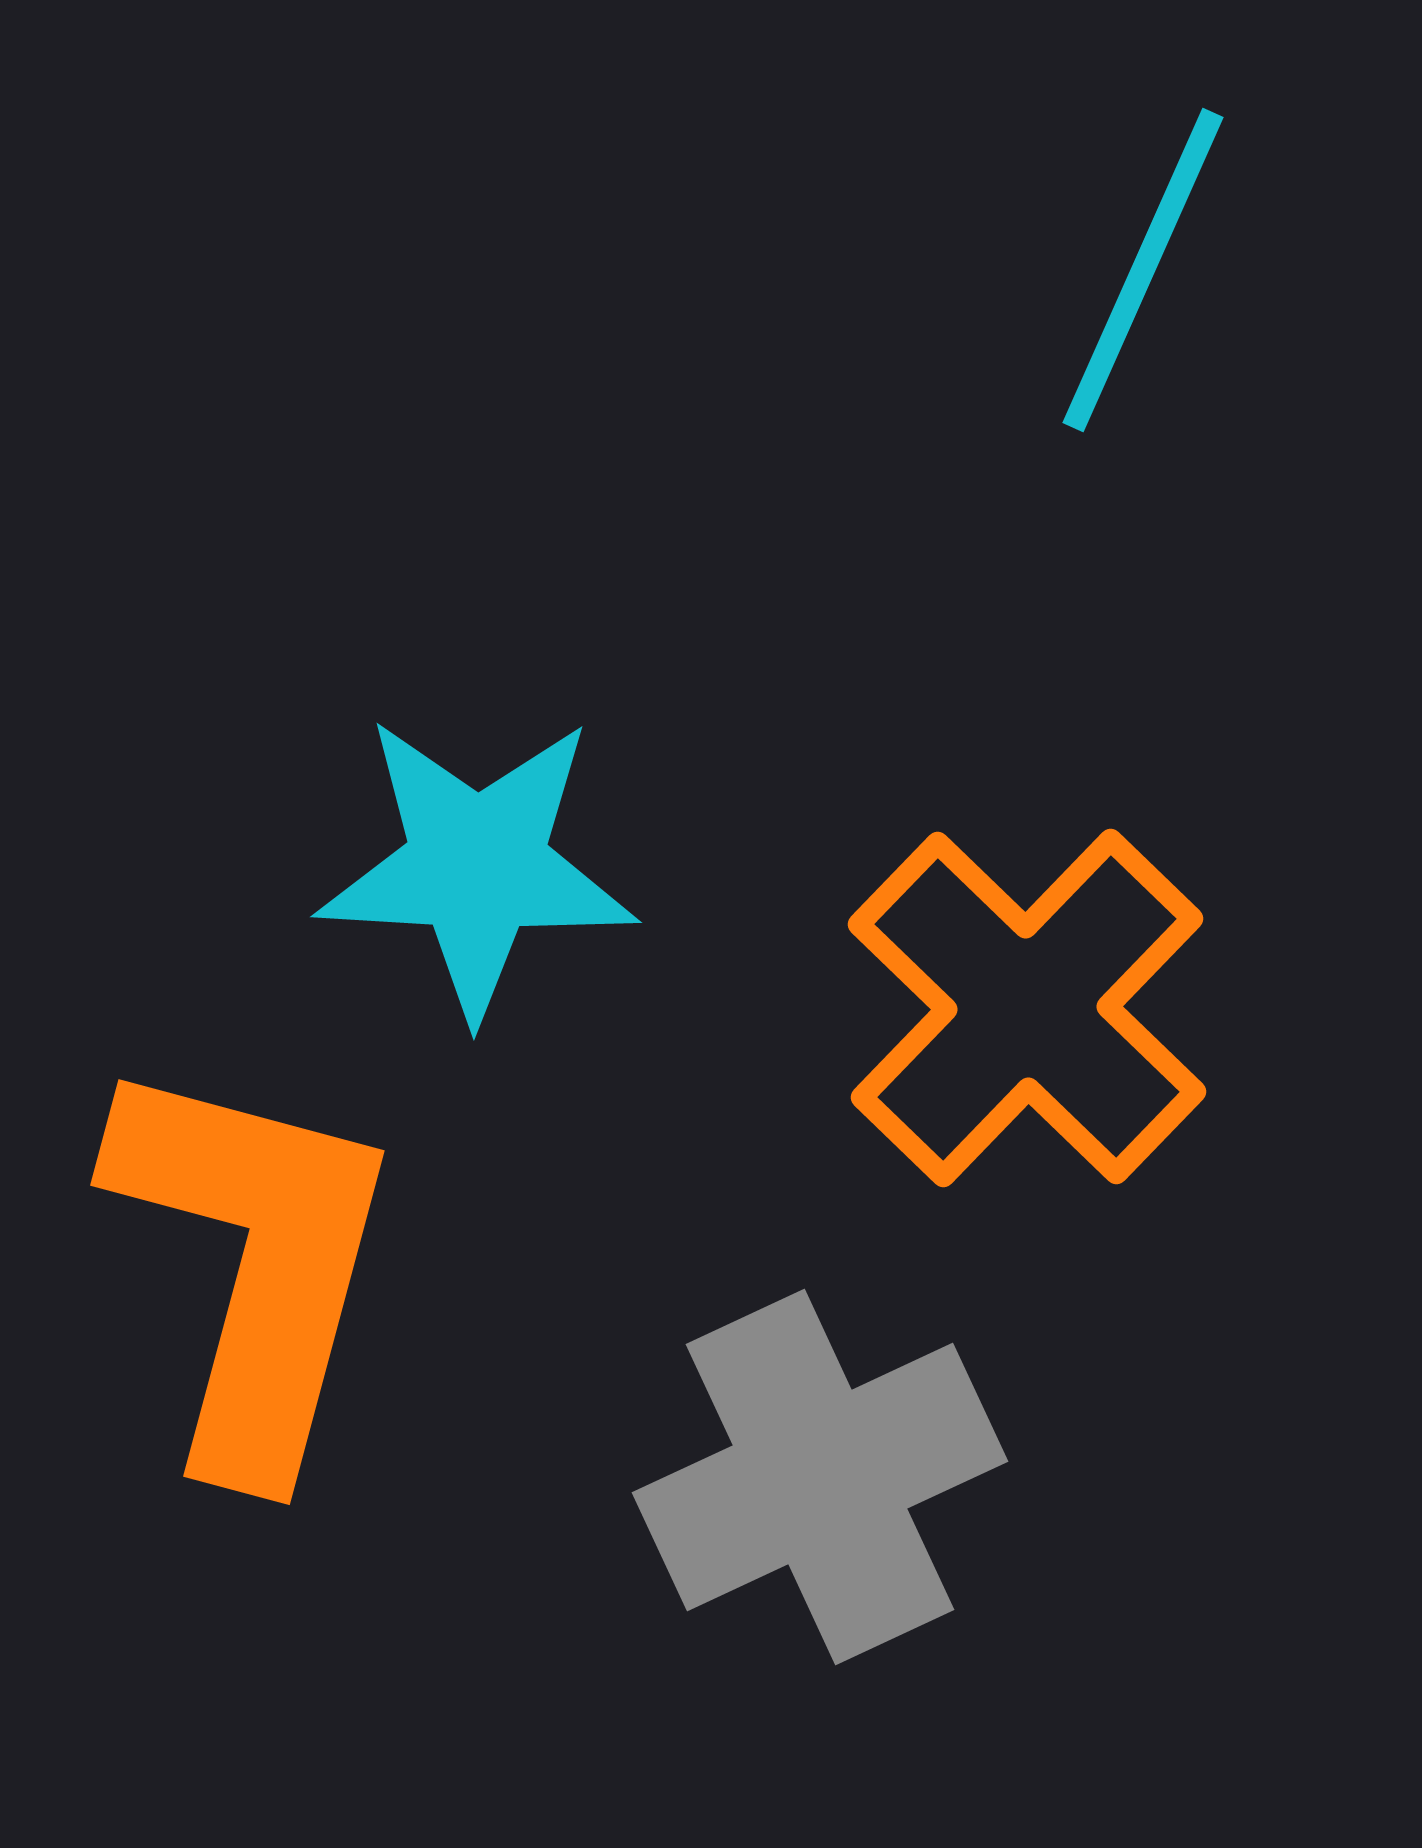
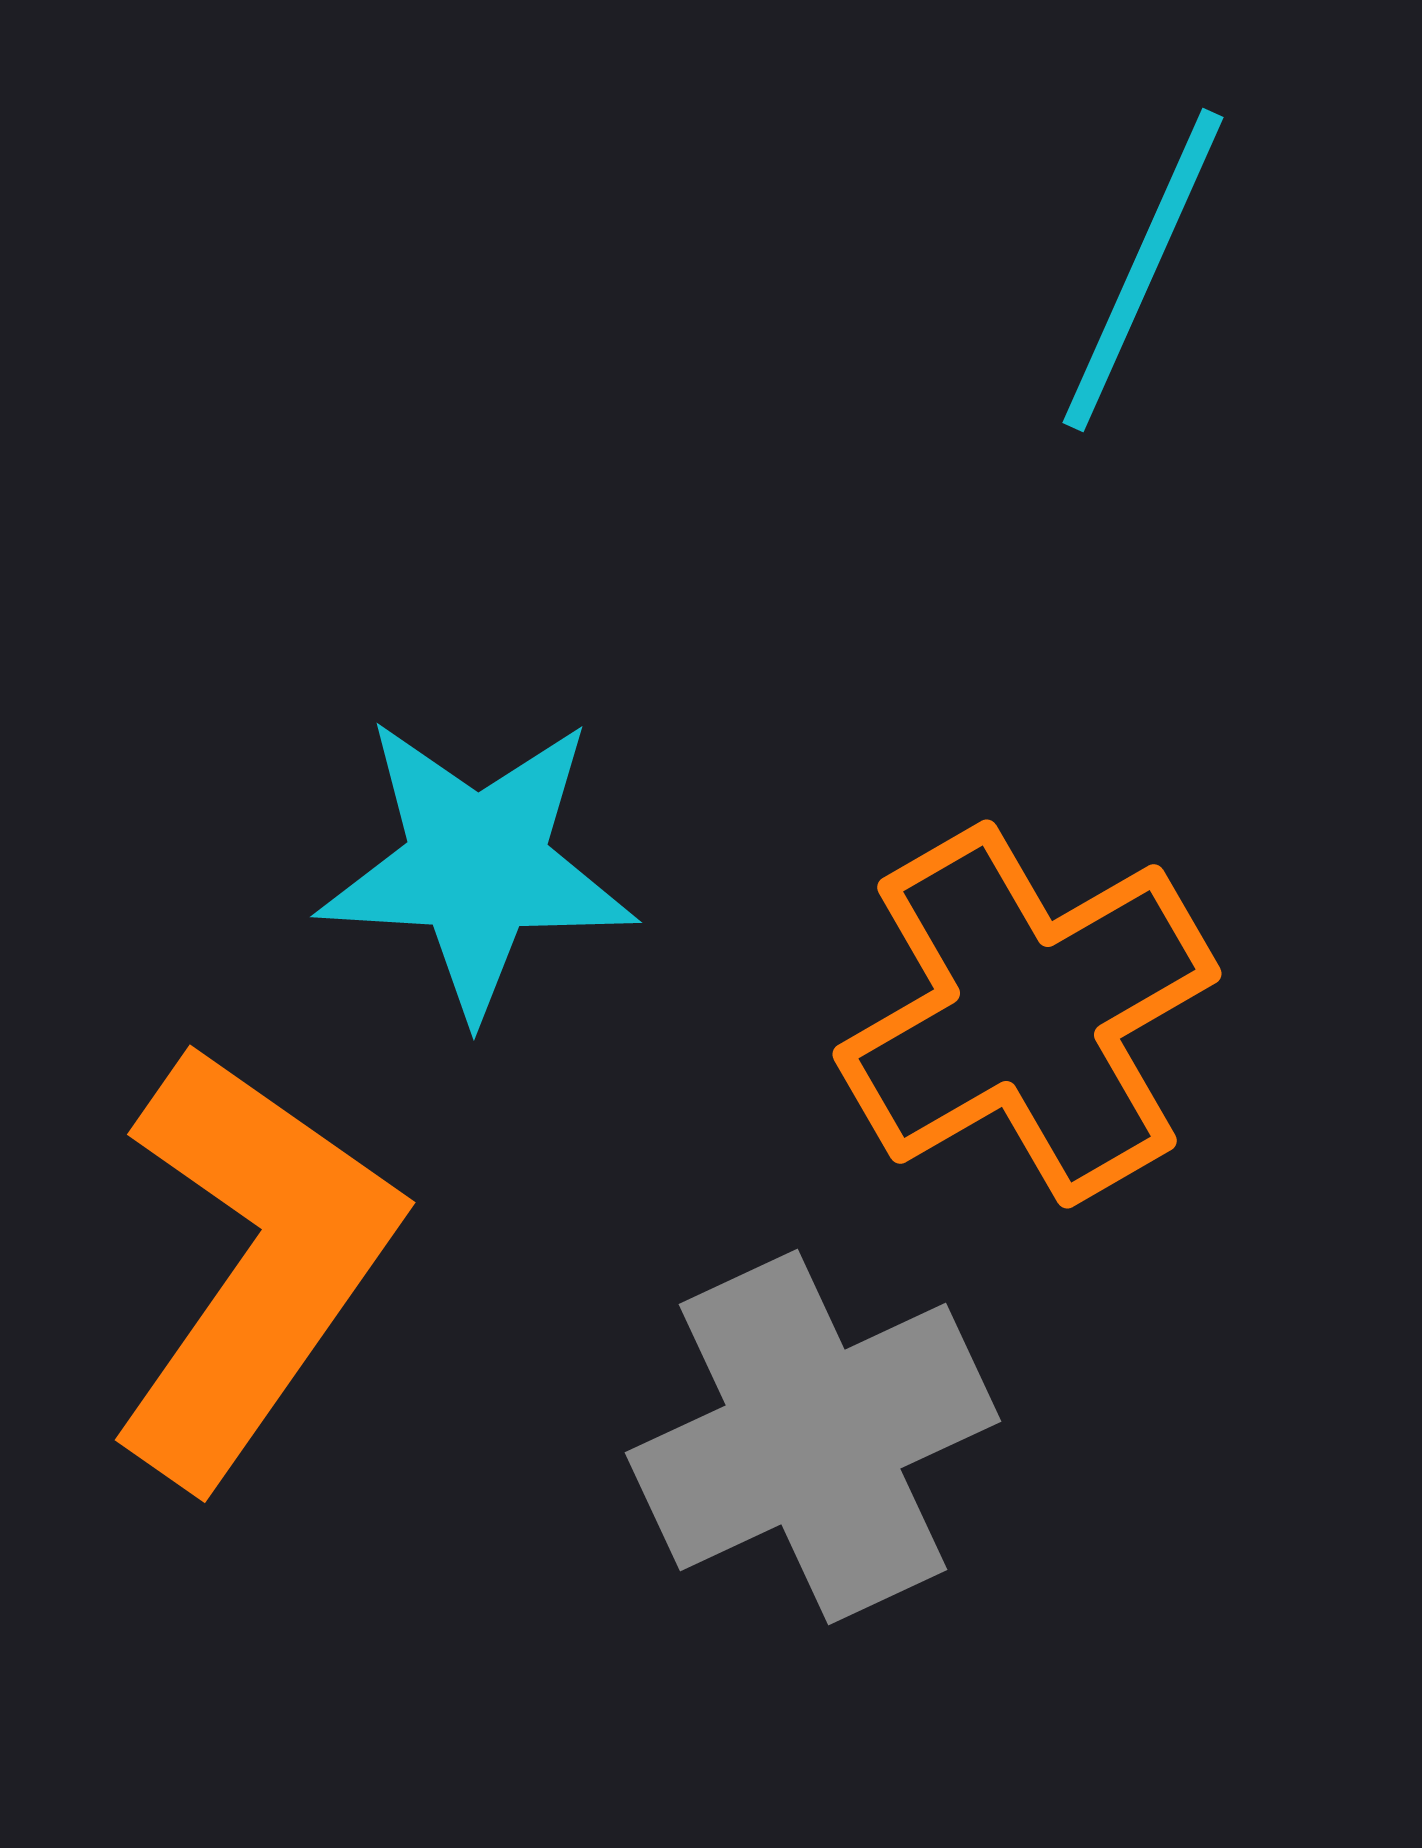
orange cross: moved 6 px down; rotated 16 degrees clockwise
orange L-shape: rotated 20 degrees clockwise
gray cross: moved 7 px left, 40 px up
